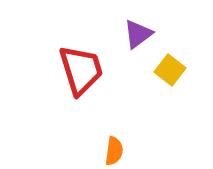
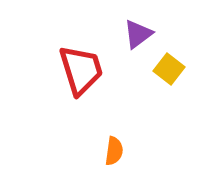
yellow square: moved 1 px left, 1 px up
